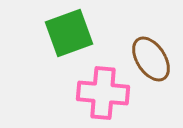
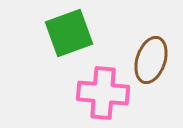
brown ellipse: moved 1 px down; rotated 51 degrees clockwise
